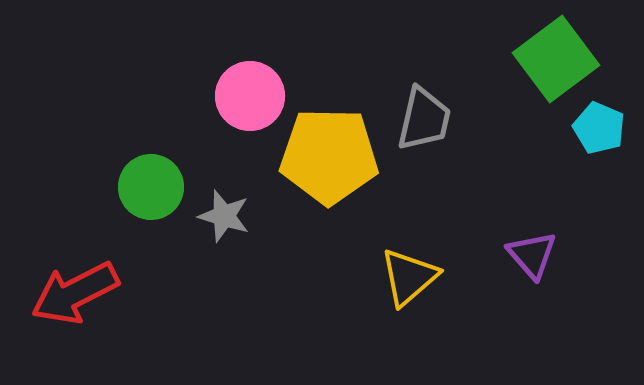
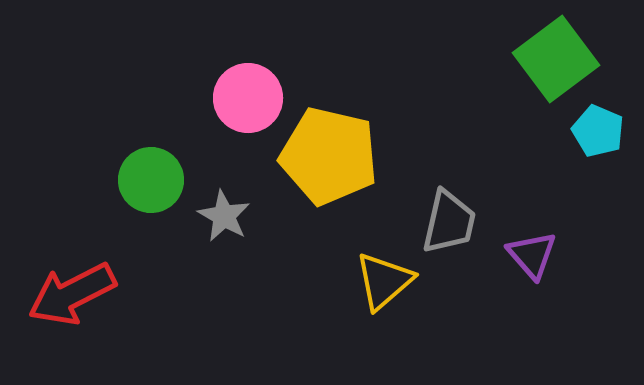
pink circle: moved 2 px left, 2 px down
gray trapezoid: moved 25 px right, 103 px down
cyan pentagon: moved 1 px left, 3 px down
yellow pentagon: rotated 12 degrees clockwise
green circle: moved 7 px up
gray star: rotated 12 degrees clockwise
yellow triangle: moved 25 px left, 4 px down
red arrow: moved 3 px left, 1 px down
